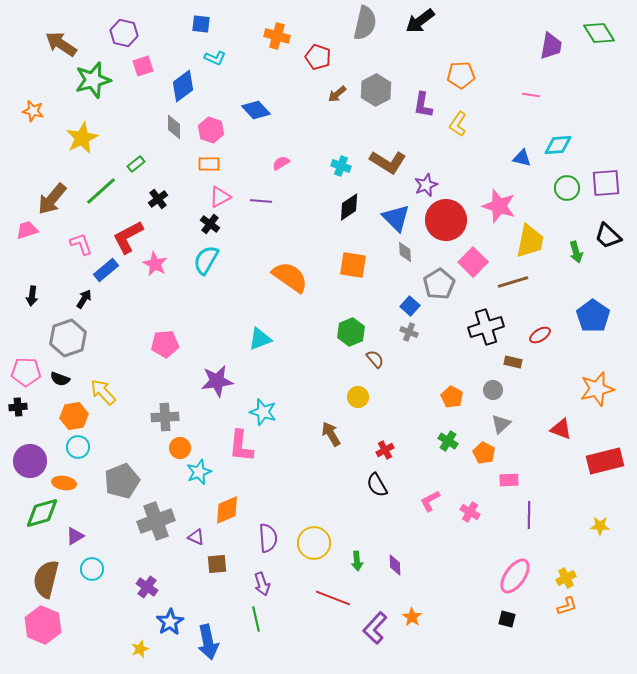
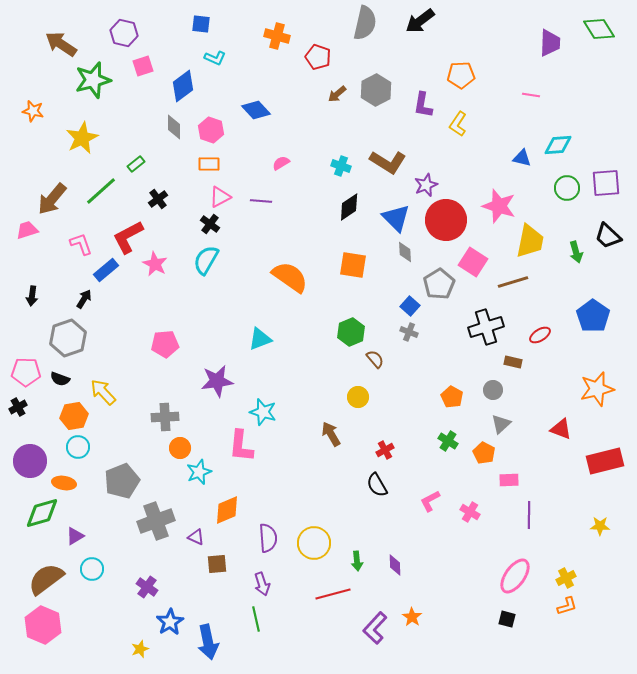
green diamond at (599, 33): moved 4 px up
purple trapezoid at (551, 46): moved 1 px left, 3 px up; rotated 8 degrees counterclockwise
pink square at (473, 262): rotated 12 degrees counterclockwise
black cross at (18, 407): rotated 24 degrees counterclockwise
brown semicircle at (46, 579): rotated 39 degrees clockwise
red line at (333, 598): moved 4 px up; rotated 36 degrees counterclockwise
